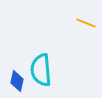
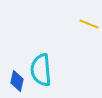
yellow line: moved 3 px right, 1 px down
